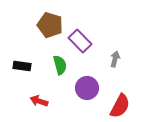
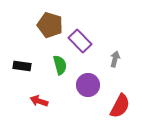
purple circle: moved 1 px right, 3 px up
